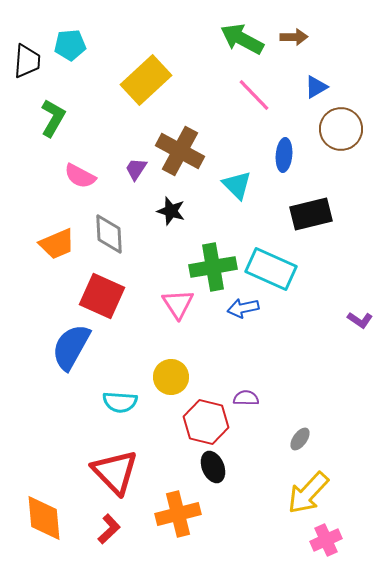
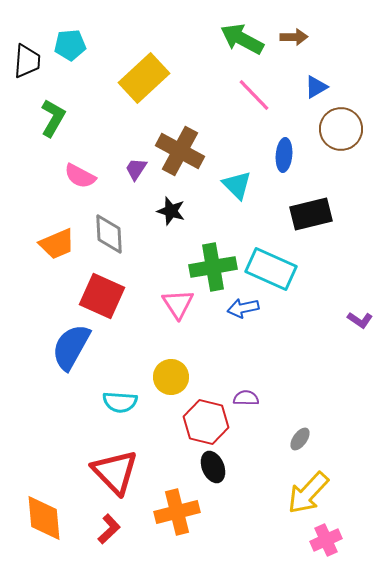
yellow rectangle: moved 2 px left, 2 px up
orange cross: moved 1 px left, 2 px up
